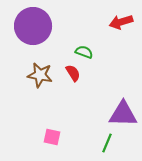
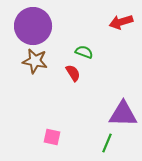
brown star: moved 5 px left, 14 px up
